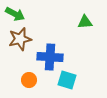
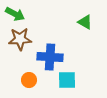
green triangle: rotated 35 degrees clockwise
brown star: rotated 10 degrees clockwise
cyan square: rotated 18 degrees counterclockwise
